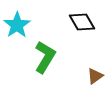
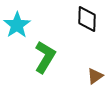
black diamond: moved 5 px right, 3 px up; rotated 32 degrees clockwise
